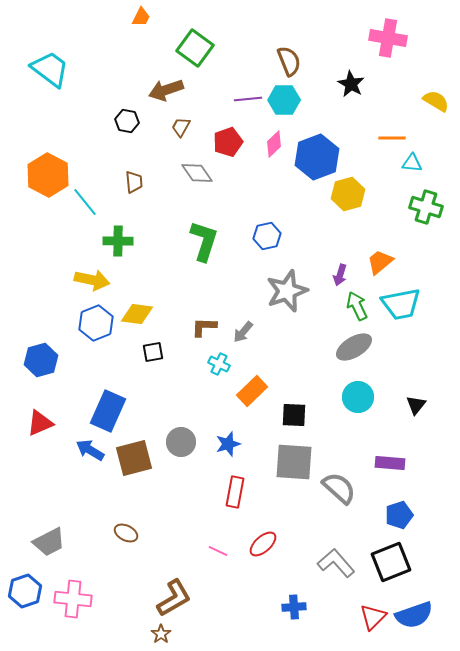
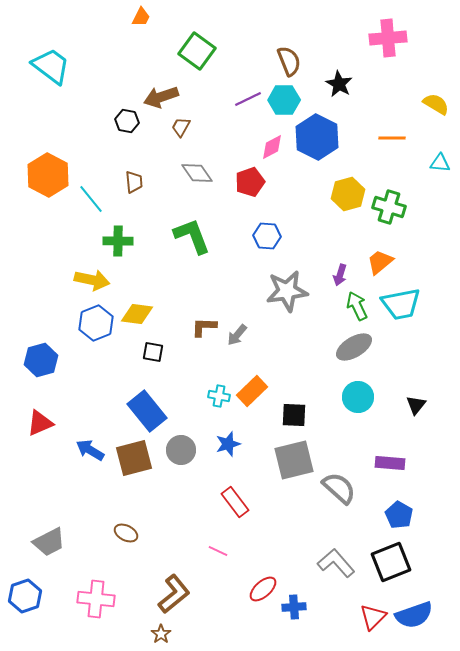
pink cross at (388, 38): rotated 15 degrees counterclockwise
green square at (195, 48): moved 2 px right, 3 px down
cyan trapezoid at (50, 69): moved 1 px right, 3 px up
black star at (351, 84): moved 12 px left
brown arrow at (166, 90): moved 5 px left, 7 px down
purple line at (248, 99): rotated 20 degrees counterclockwise
yellow semicircle at (436, 101): moved 3 px down
red pentagon at (228, 142): moved 22 px right, 40 px down
pink diamond at (274, 144): moved 2 px left, 3 px down; rotated 16 degrees clockwise
blue hexagon at (317, 157): moved 20 px up; rotated 12 degrees counterclockwise
cyan triangle at (412, 163): moved 28 px right
cyan line at (85, 202): moved 6 px right, 3 px up
green cross at (426, 207): moved 37 px left
blue hexagon at (267, 236): rotated 16 degrees clockwise
green L-shape at (204, 241): moved 12 px left, 5 px up; rotated 39 degrees counterclockwise
gray star at (287, 291): rotated 12 degrees clockwise
gray arrow at (243, 332): moved 6 px left, 3 px down
black square at (153, 352): rotated 20 degrees clockwise
cyan cross at (219, 364): moved 32 px down; rotated 15 degrees counterclockwise
blue rectangle at (108, 411): moved 39 px right; rotated 63 degrees counterclockwise
gray circle at (181, 442): moved 8 px down
gray square at (294, 462): moved 2 px up; rotated 18 degrees counterclockwise
red rectangle at (235, 492): moved 10 px down; rotated 48 degrees counterclockwise
blue pentagon at (399, 515): rotated 24 degrees counterclockwise
red ellipse at (263, 544): moved 45 px down
blue hexagon at (25, 591): moved 5 px down
brown L-shape at (174, 598): moved 4 px up; rotated 9 degrees counterclockwise
pink cross at (73, 599): moved 23 px right
